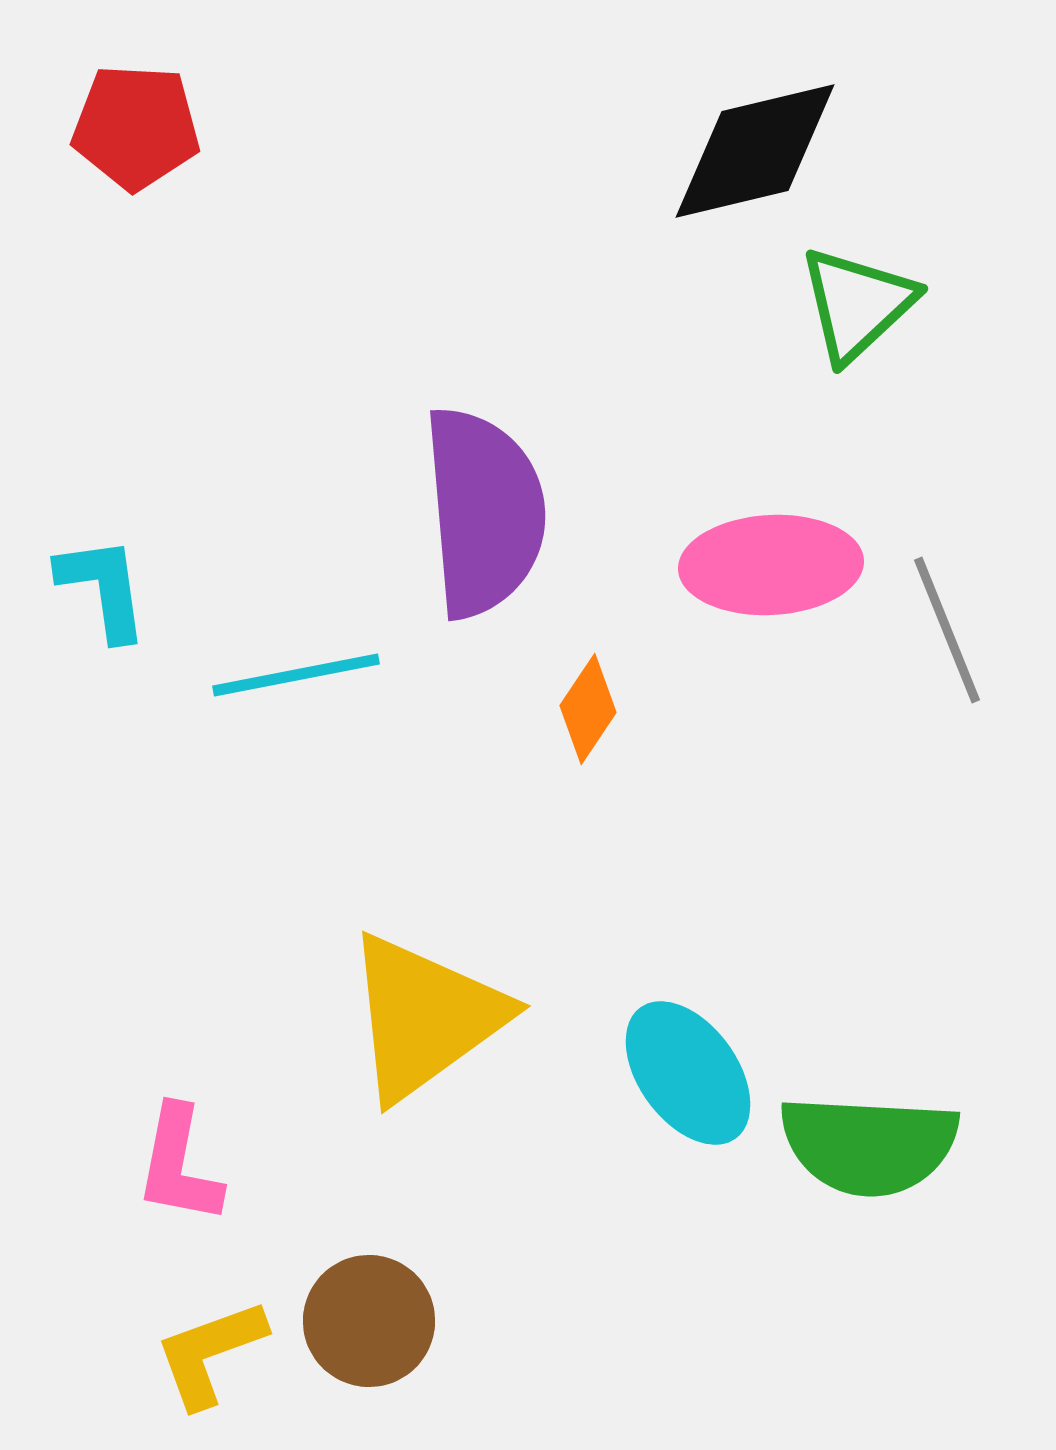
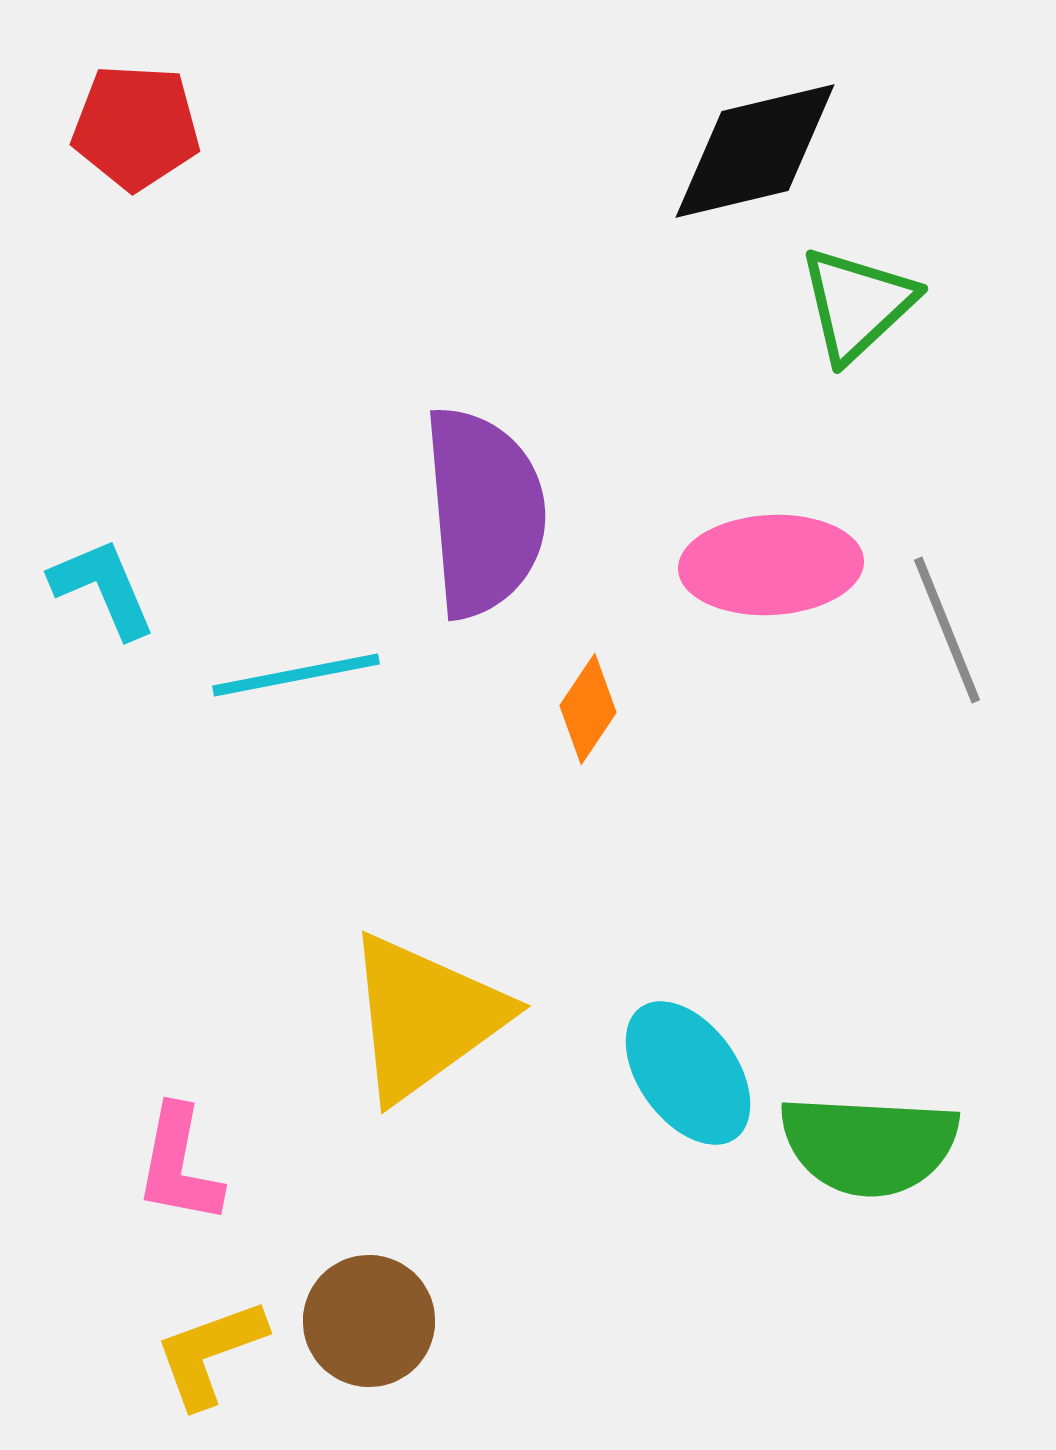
cyan L-shape: rotated 15 degrees counterclockwise
